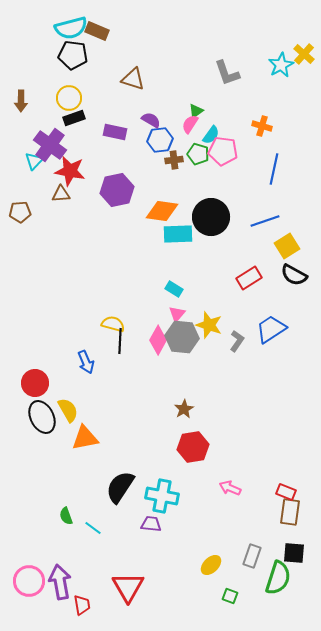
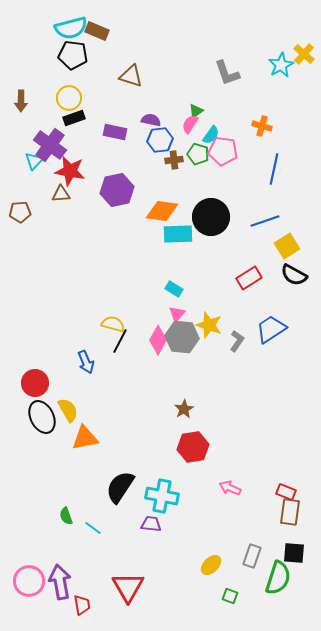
brown triangle at (133, 79): moved 2 px left, 3 px up
purple semicircle at (151, 120): rotated 18 degrees counterclockwise
black line at (120, 341): rotated 25 degrees clockwise
